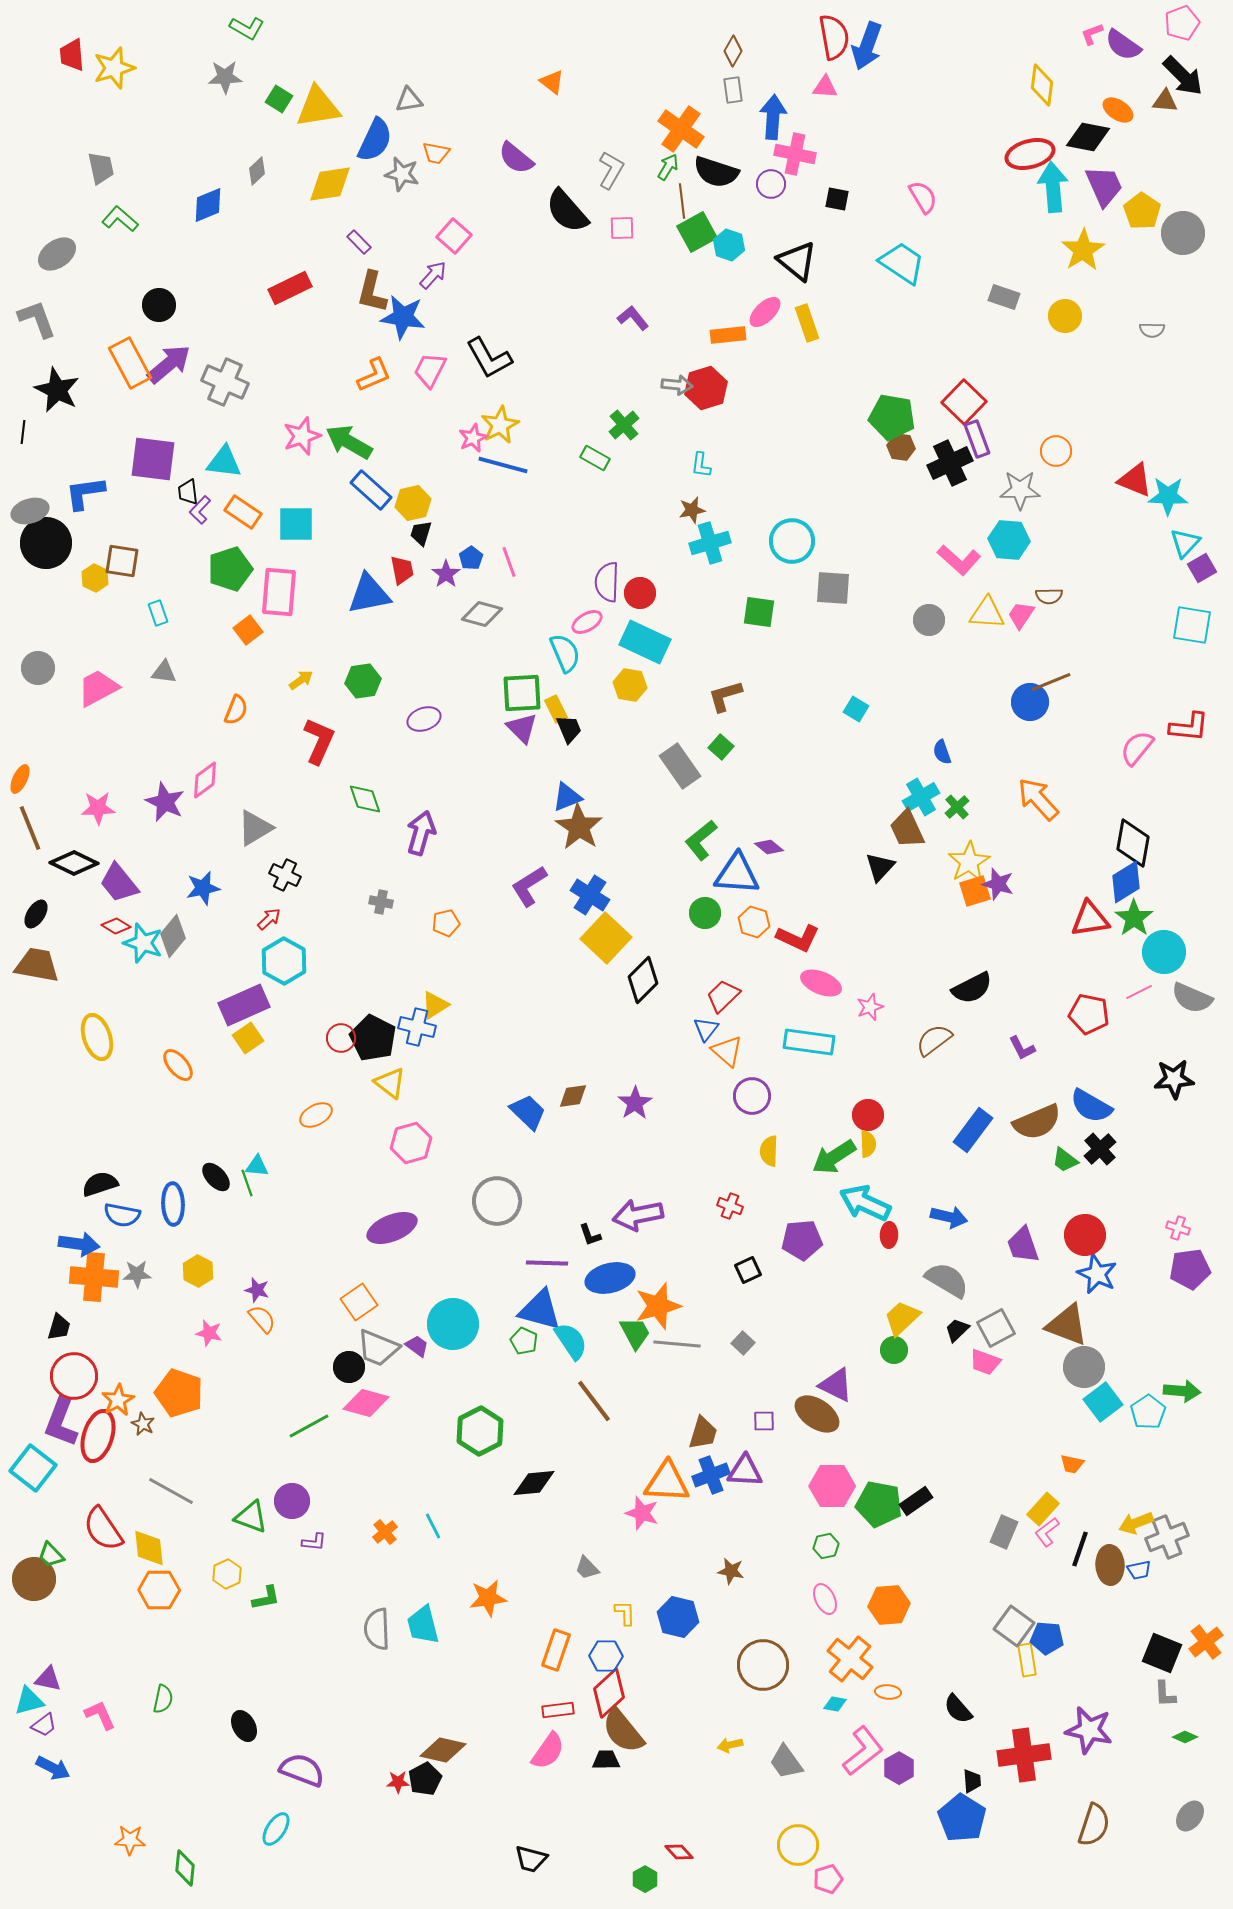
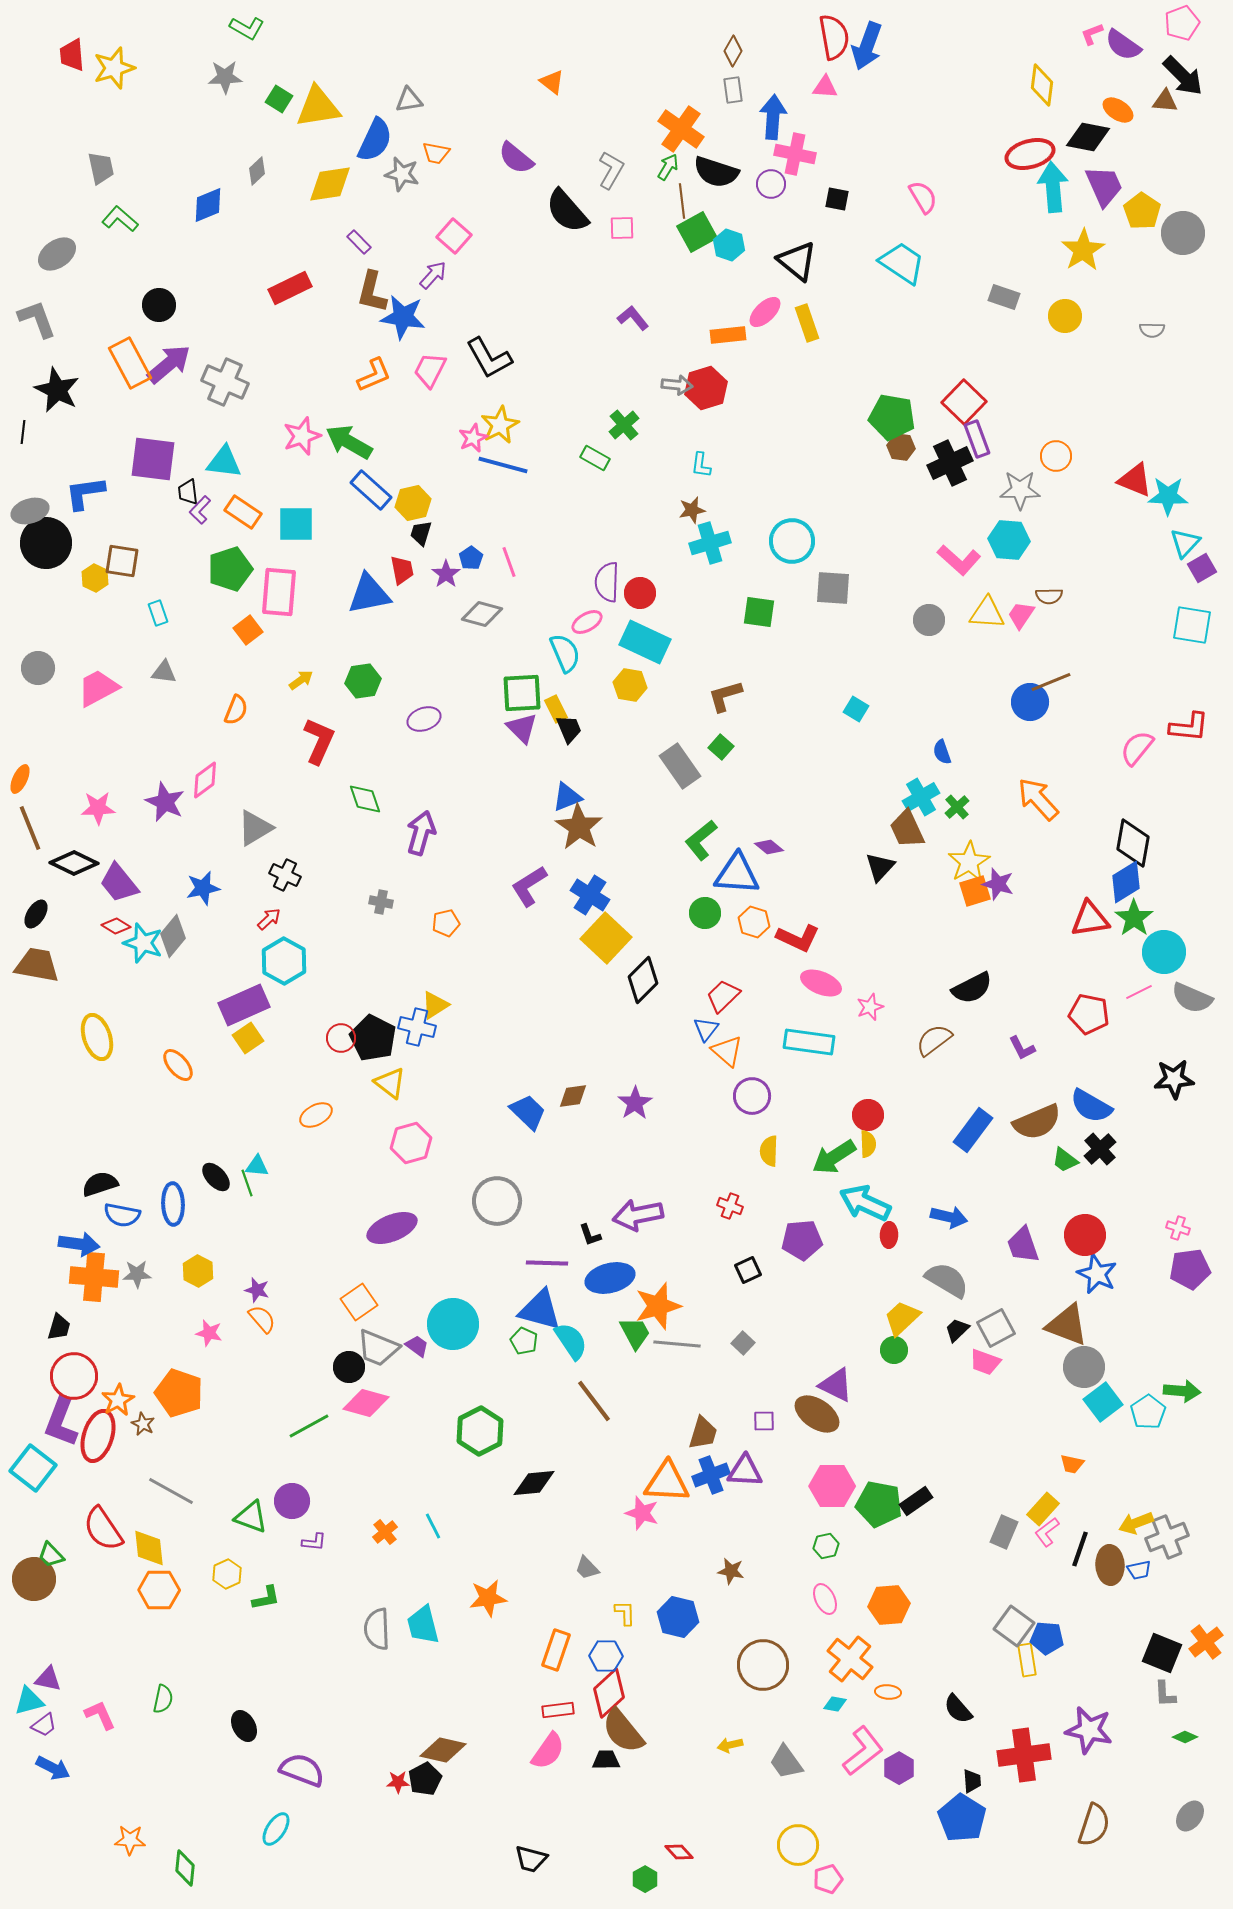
orange circle at (1056, 451): moved 5 px down
